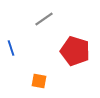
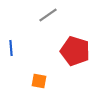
gray line: moved 4 px right, 4 px up
blue line: rotated 14 degrees clockwise
